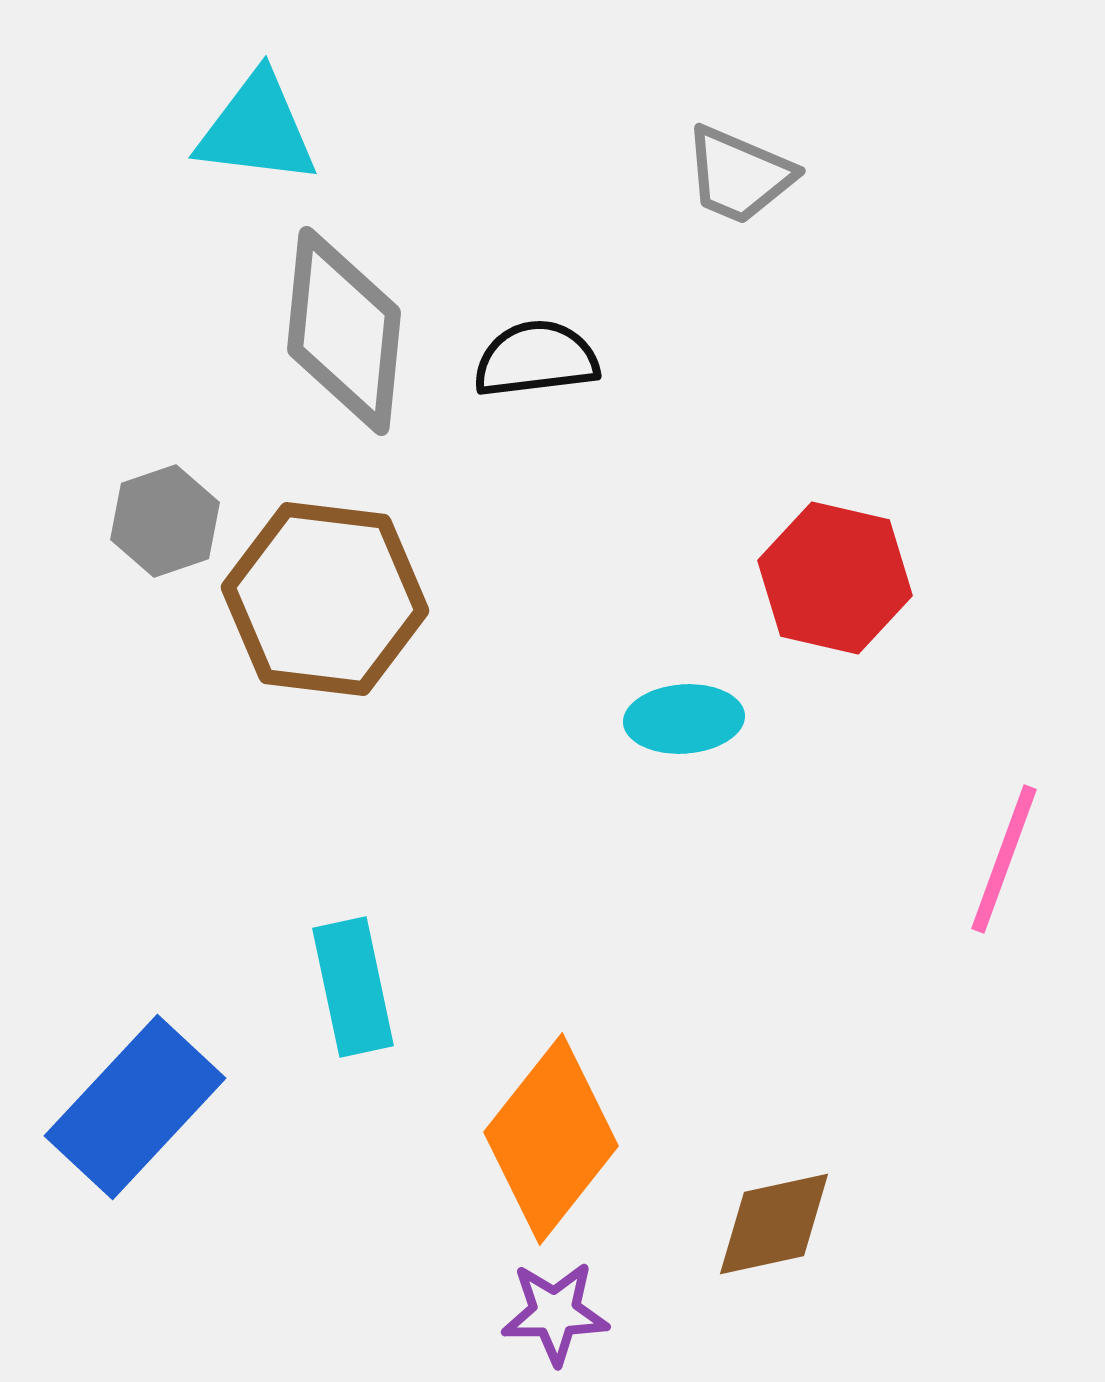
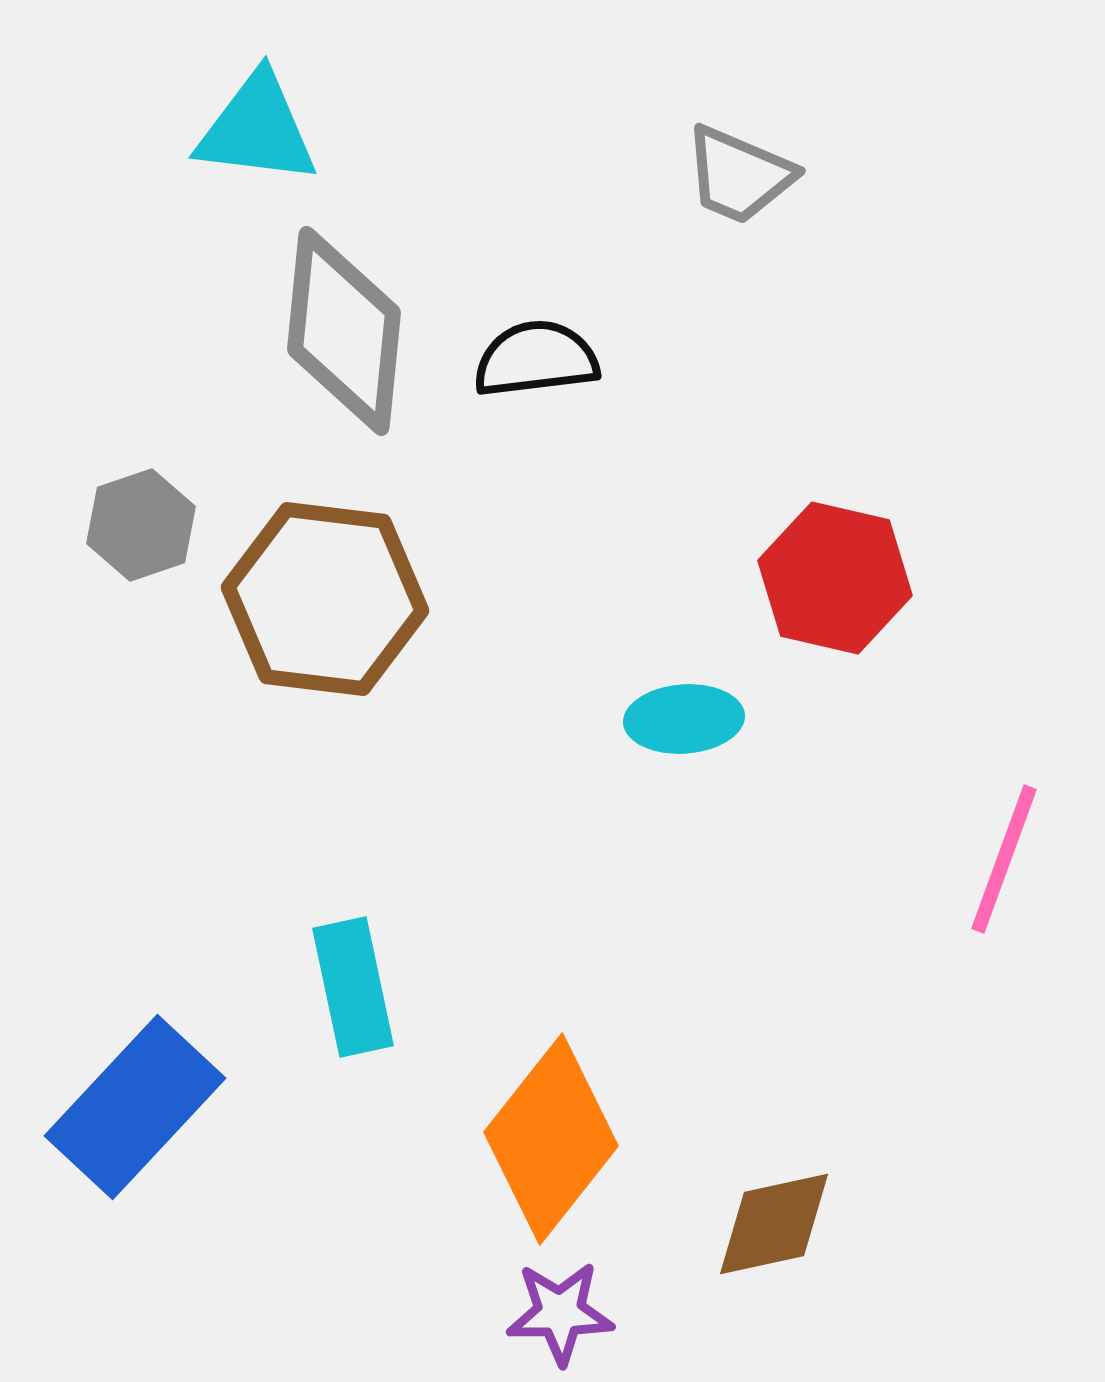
gray hexagon: moved 24 px left, 4 px down
purple star: moved 5 px right
